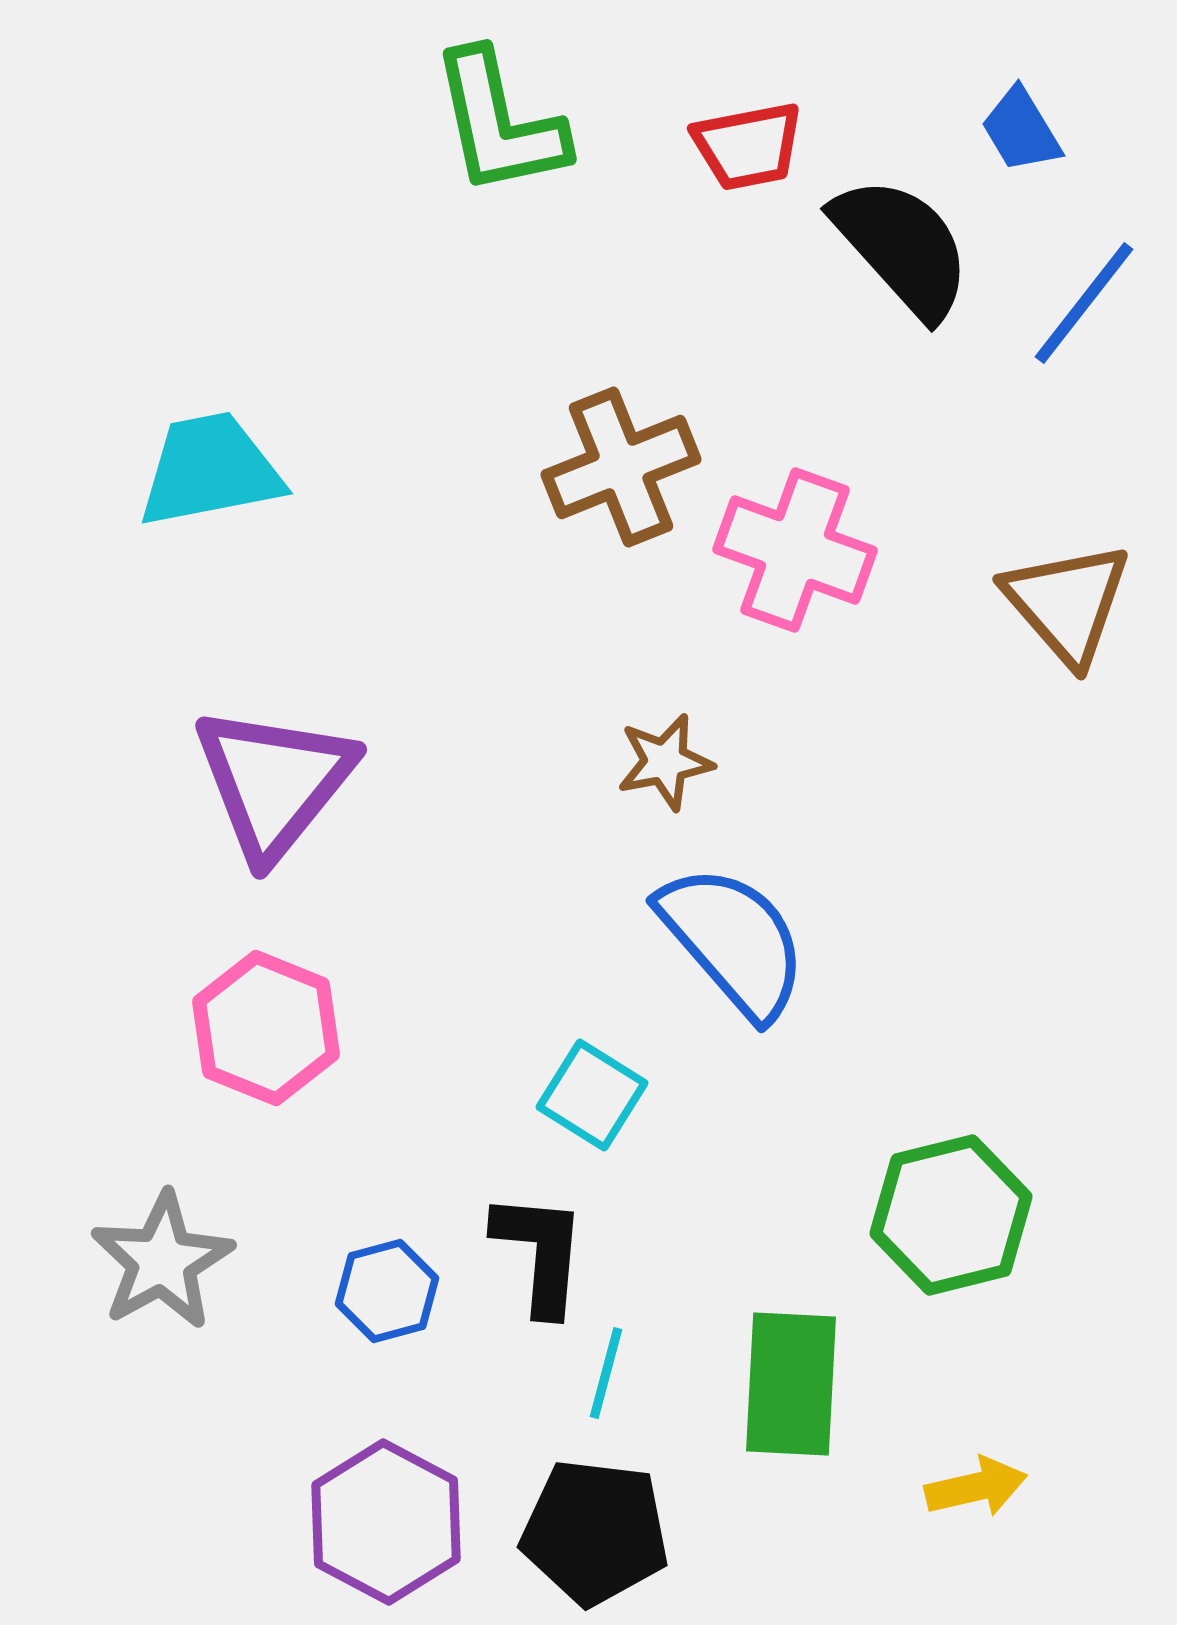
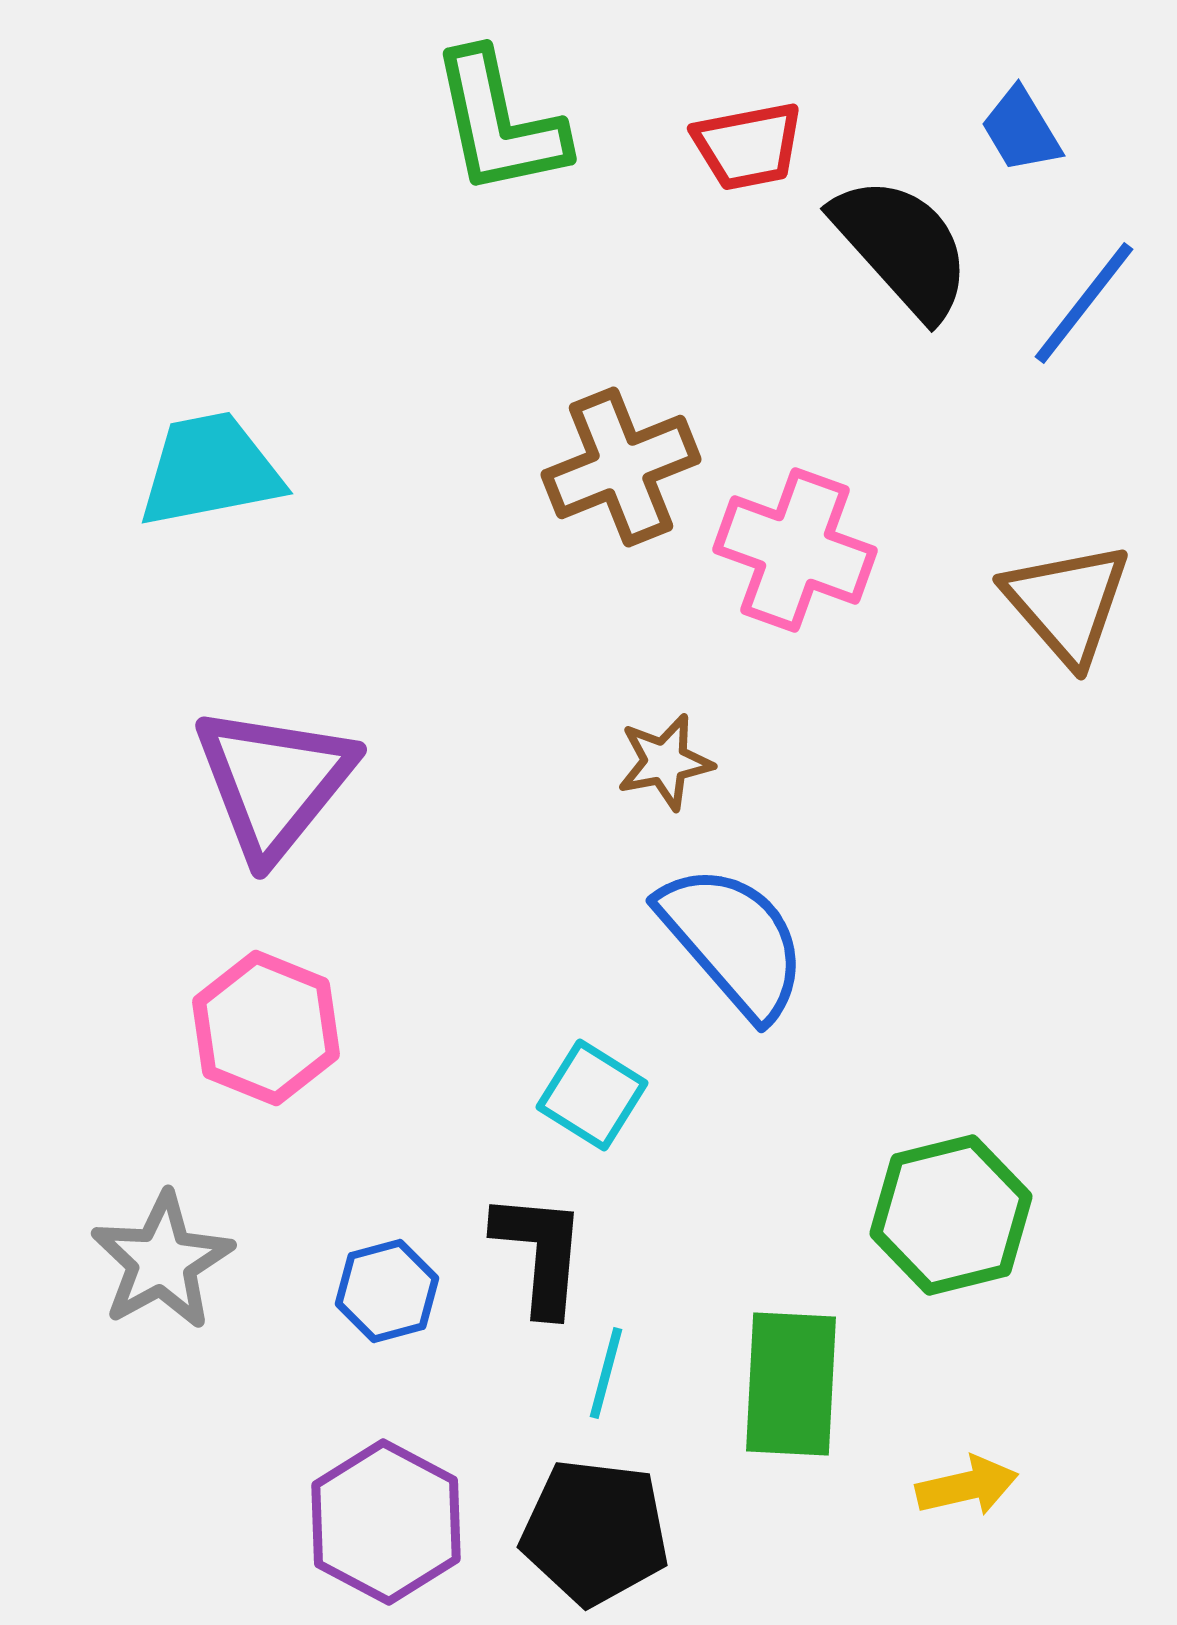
yellow arrow: moved 9 px left, 1 px up
